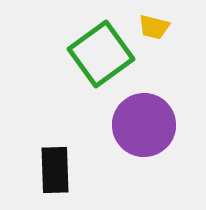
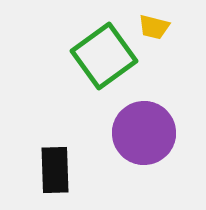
green square: moved 3 px right, 2 px down
purple circle: moved 8 px down
